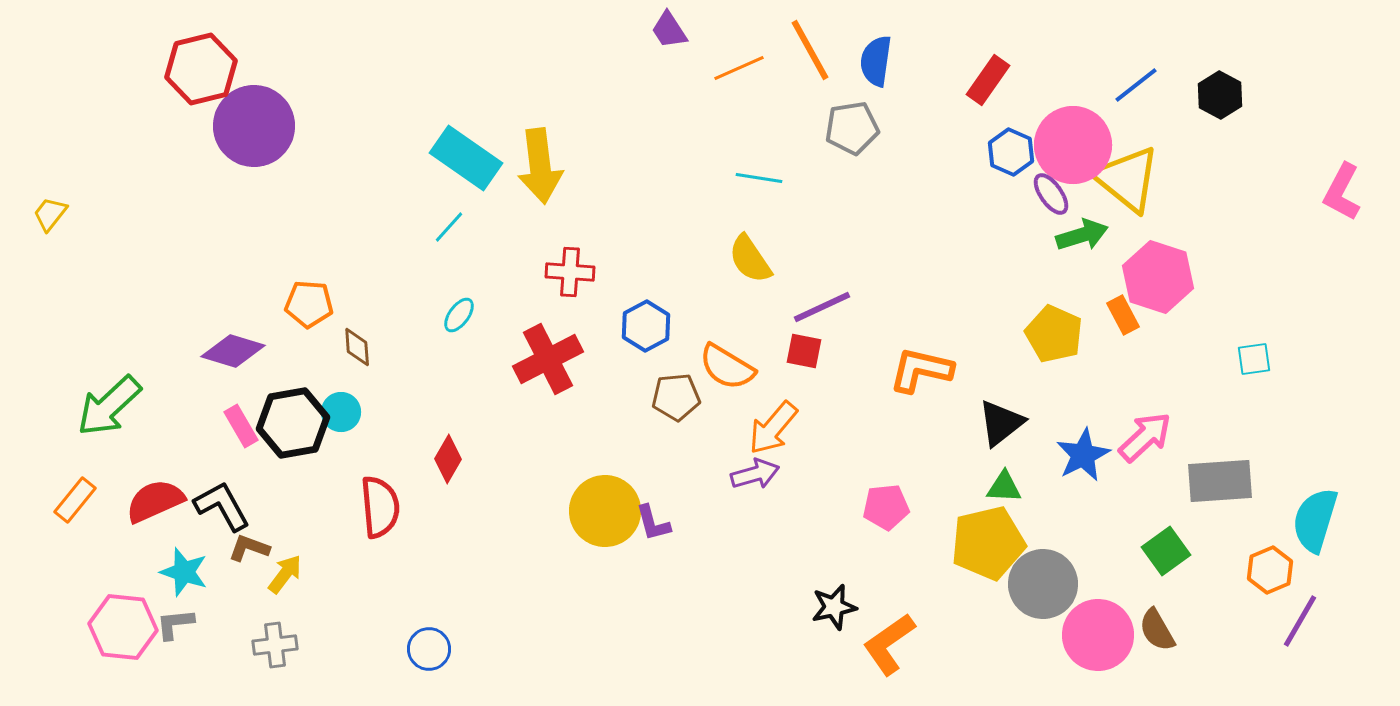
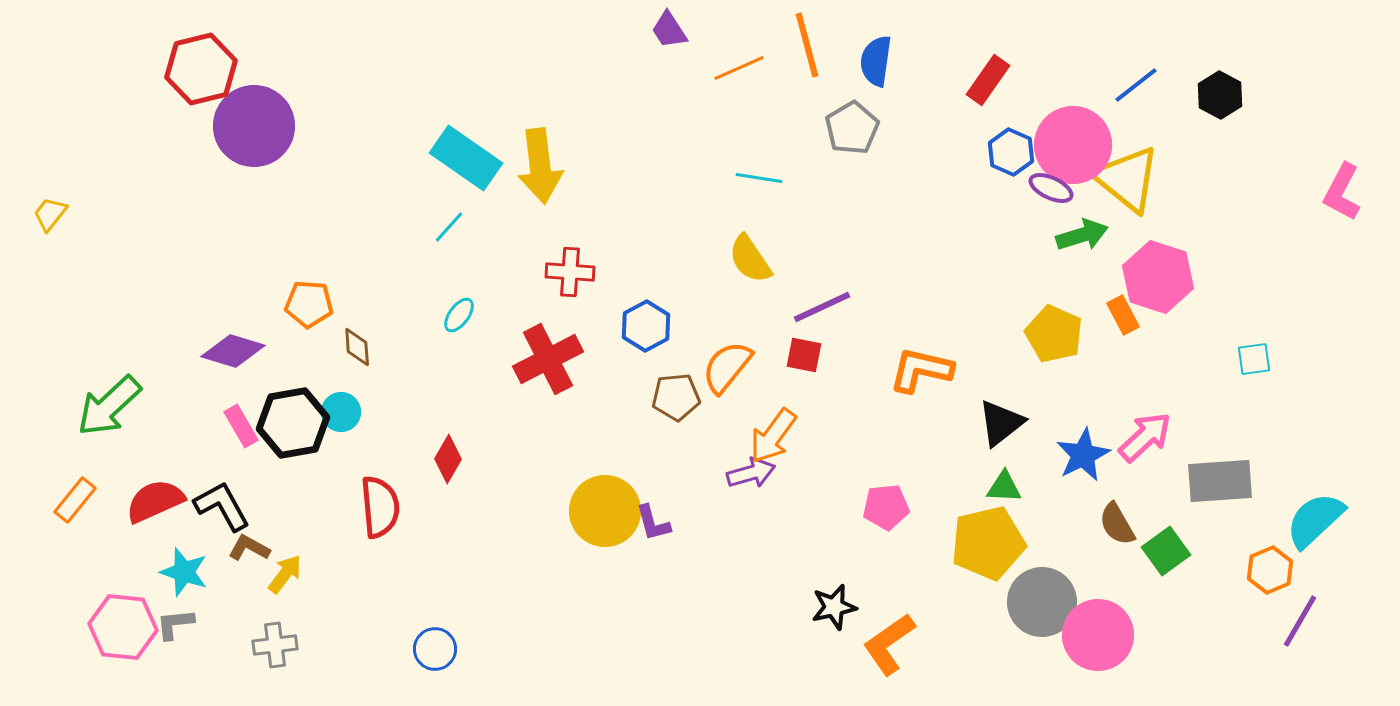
orange line at (810, 50): moved 3 px left, 5 px up; rotated 14 degrees clockwise
gray pentagon at (852, 128): rotated 22 degrees counterclockwise
purple ellipse at (1051, 194): moved 6 px up; rotated 30 degrees counterclockwise
red square at (804, 351): moved 4 px down
orange semicircle at (727, 367): rotated 98 degrees clockwise
orange arrow at (773, 428): moved 8 px down; rotated 4 degrees counterclockwise
purple arrow at (755, 474): moved 4 px left, 1 px up
cyan semicircle at (1315, 520): rotated 30 degrees clockwise
brown L-shape at (249, 548): rotated 9 degrees clockwise
gray circle at (1043, 584): moved 1 px left, 18 px down
brown semicircle at (1157, 630): moved 40 px left, 106 px up
blue circle at (429, 649): moved 6 px right
